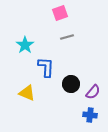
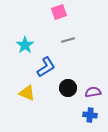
pink square: moved 1 px left, 1 px up
gray line: moved 1 px right, 3 px down
blue L-shape: rotated 55 degrees clockwise
black circle: moved 3 px left, 4 px down
purple semicircle: rotated 140 degrees counterclockwise
